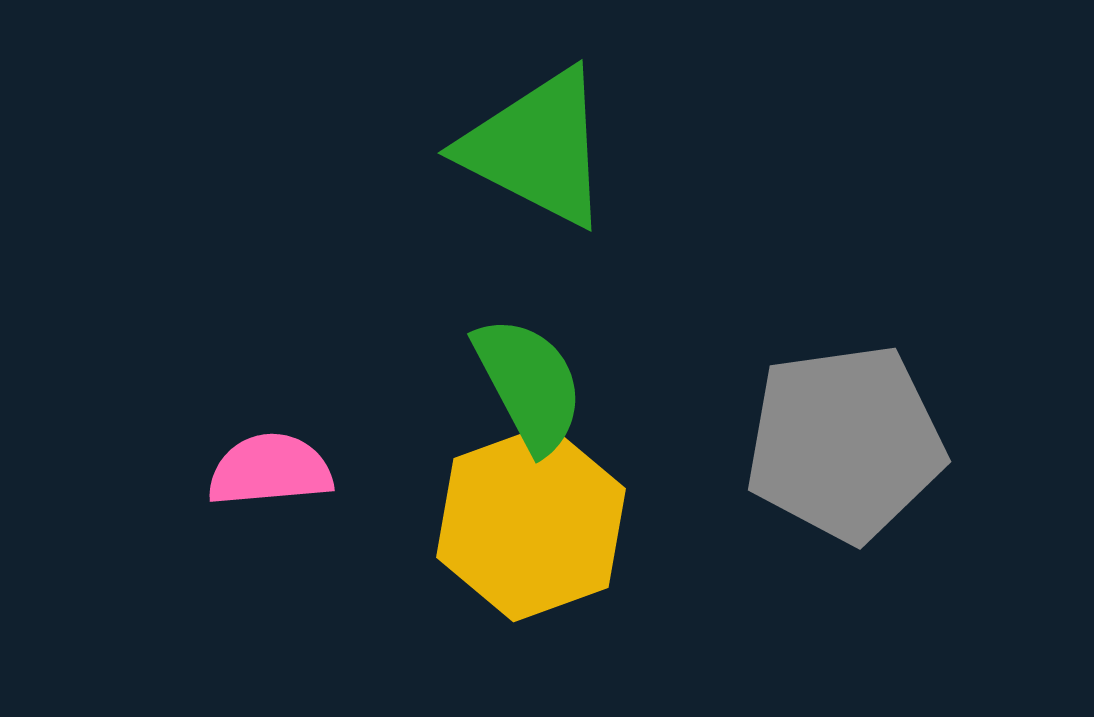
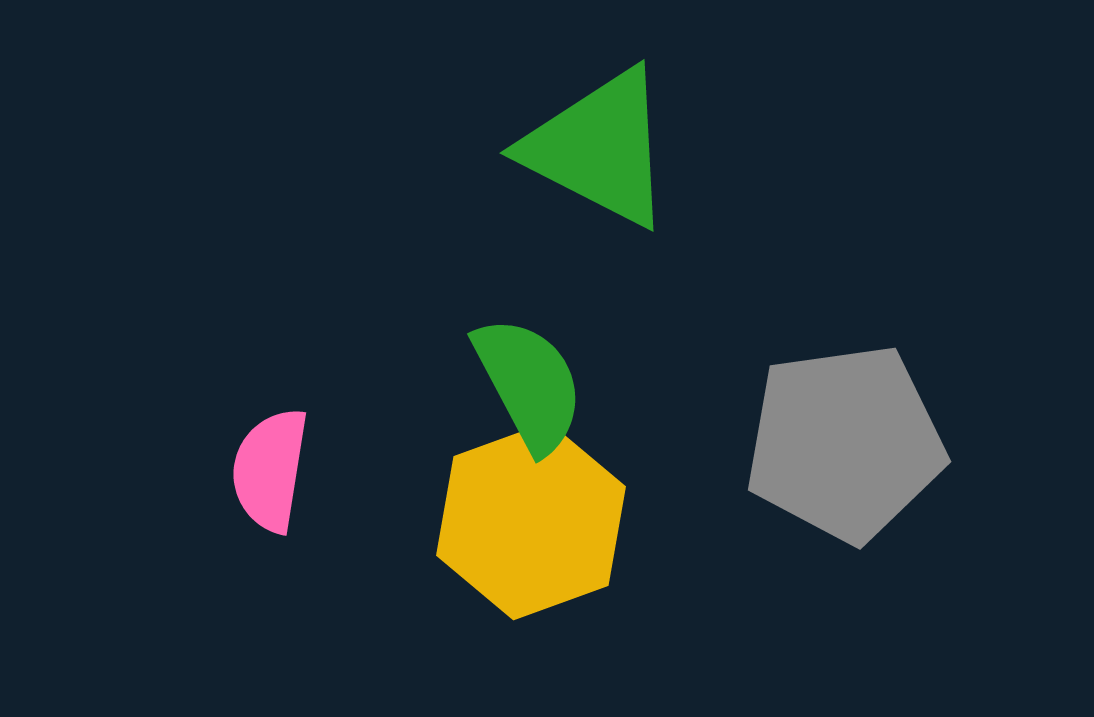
green triangle: moved 62 px right
pink semicircle: rotated 76 degrees counterclockwise
yellow hexagon: moved 2 px up
